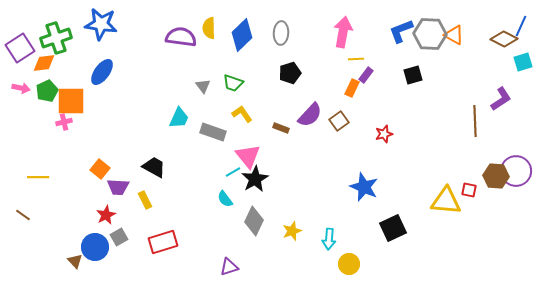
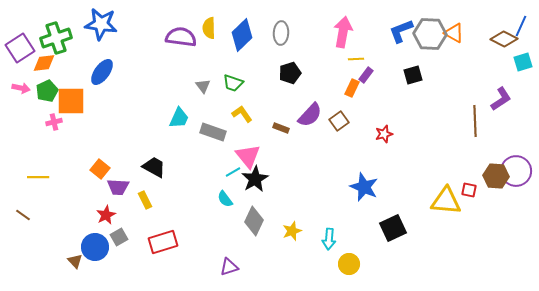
orange triangle at (454, 35): moved 2 px up
pink cross at (64, 122): moved 10 px left
